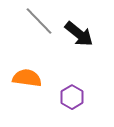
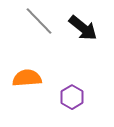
black arrow: moved 4 px right, 6 px up
orange semicircle: rotated 12 degrees counterclockwise
